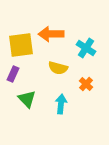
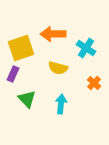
orange arrow: moved 2 px right
yellow square: moved 3 px down; rotated 12 degrees counterclockwise
orange cross: moved 8 px right, 1 px up
